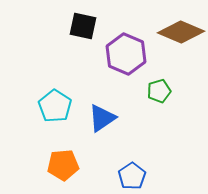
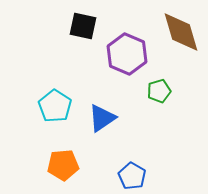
brown diamond: rotated 51 degrees clockwise
purple hexagon: moved 1 px right
blue pentagon: rotated 8 degrees counterclockwise
